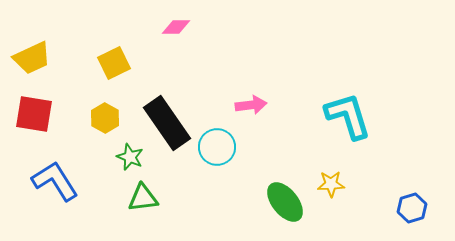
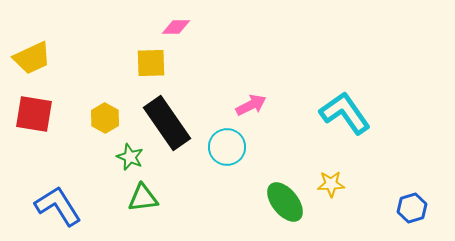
yellow square: moved 37 px right; rotated 24 degrees clockwise
pink arrow: rotated 20 degrees counterclockwise
cyan L-shape: moved 3 px left, 3 px up; rotated 18 degrees counterclockwise
cyan circle: moved 10 px right
blue L-shape: moved 3 px right, 25 px down
